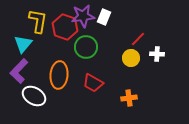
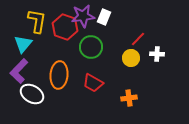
yellow L-shape: moved 1 px left
green circle: moved 5 px right
white ellipse: moved 2 px left, 2 px up
